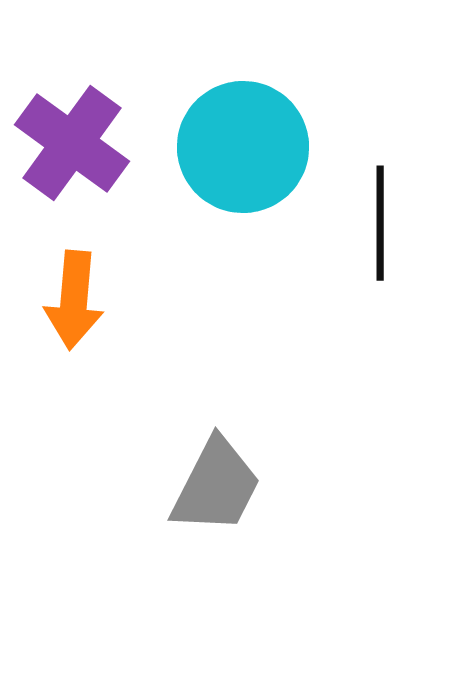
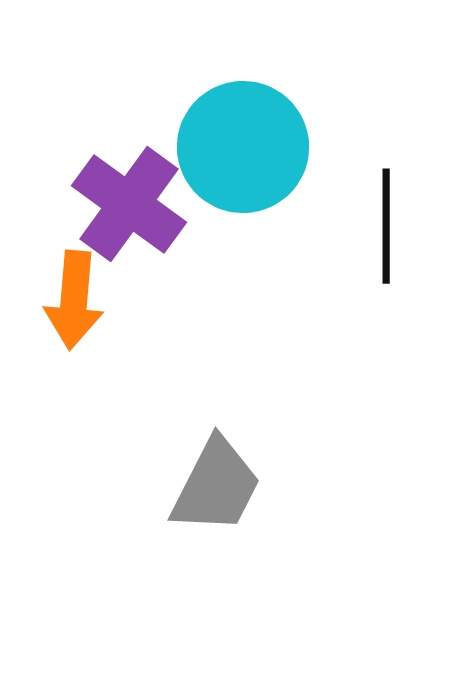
purple cross: moved 57 px right, 61 px down
black line: moved 6 px right, 3 px down
